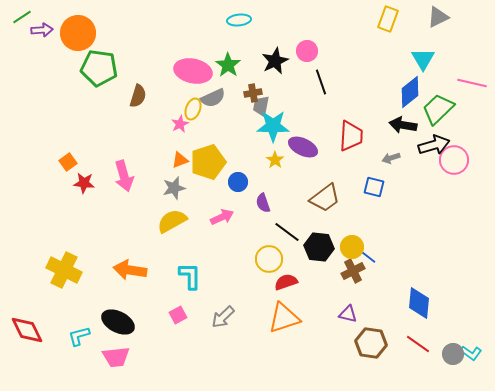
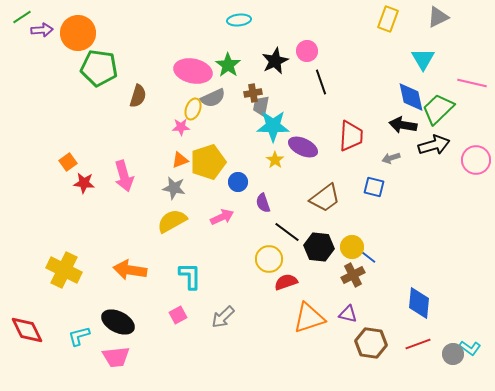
blue diamond at (410, 92): moved 1 px right, 5 px down; rotated 64 degrees counterclockwise
pink star at (180, 124): moved 1 px right, 3 px down; rotated 24 degrees clockwise
pink circle at (454, 160): moved 22 px right
gray star at (174, 188): rotated 25 degrees clockwise
brown cross at (353, 271): moved 4 px down
orange triangle at (284, 318): moved 25 px right
red line at (418, 344): rotated 55 degrees counterclockwise
cyan L-shape at (471, 353): moved 1 px left, 5 px up
